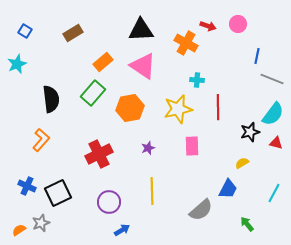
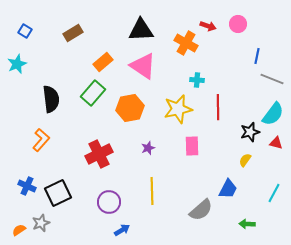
yellow semicircle: moved 3 px right, 3 px up; rotated 24 degrees counterclockwise
green arrow: rotated 49 degrees counterclockwise
